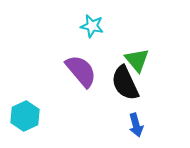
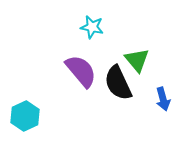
cyan star: moved 1 px down
black semicircle: moved 7 px left
blue arrow: moved 27 px right, 26 px up
